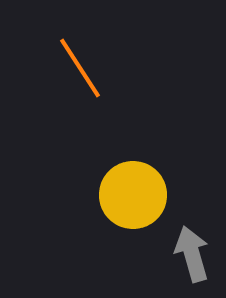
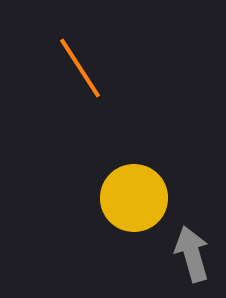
yellow circle: moved 1 px right, 3 px down
